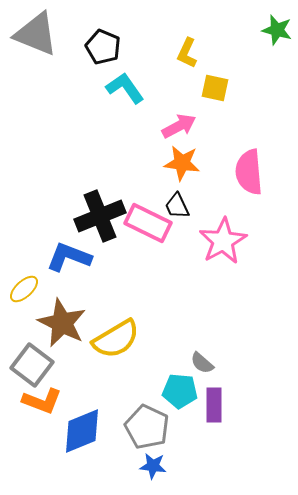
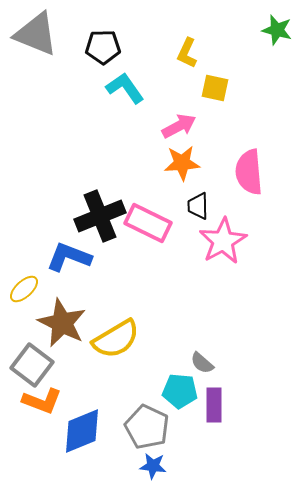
black pentagon: rotated 24 degrees counterclockwise
orange star: rotated 12 degrees counterclockwise
black trapezoid: moved 21 px right; rotated 24 degrees clockwise
